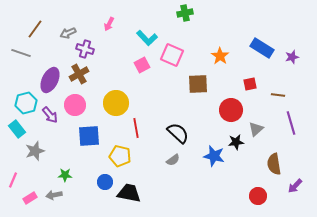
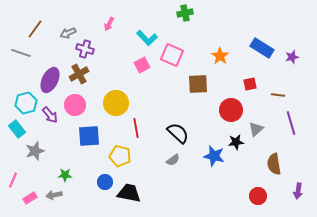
purple arrow at (295, 186): moved 3 px right, 5 px down; rotated 35 degrees counterclockwise
